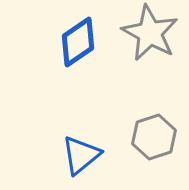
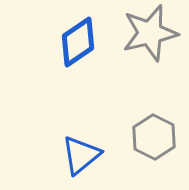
gray star: rotated 30 degrees clockwise
gray hexagon: rotated 15 degrees counterclockwise
